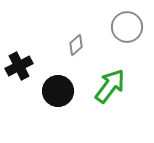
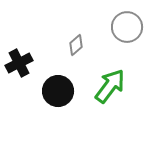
black cross: moved 3 px up
